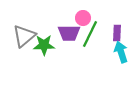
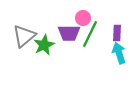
green star: rotated 25 degrees counterclockwise
cyan arrow: moved 2 px left, 1 px down
